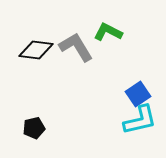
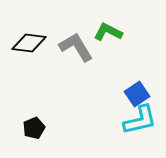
black diamond: moved 7 px left, 7 px up
blue square: moved 1 px left
black pentagon: rotated 10 degrees counterclockwise
